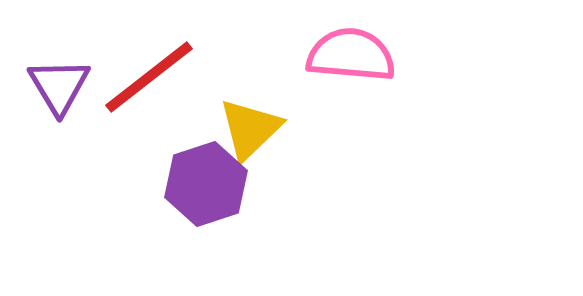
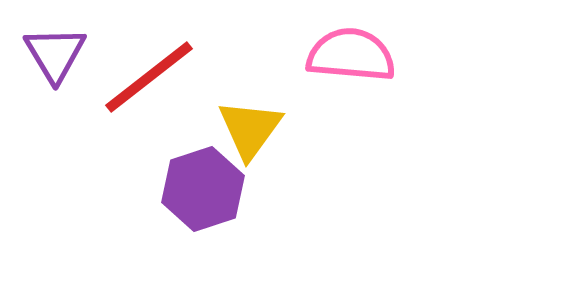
purple triangle: moved 4 px left, 32 px up
yellow triangle: rotated 10 degrees counterclockwise
purple hexagon: moved 3 px left, 5 px down
